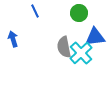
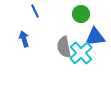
green circle: moved 2 px right, 1 px down
blue arrow: moved 11 px right
